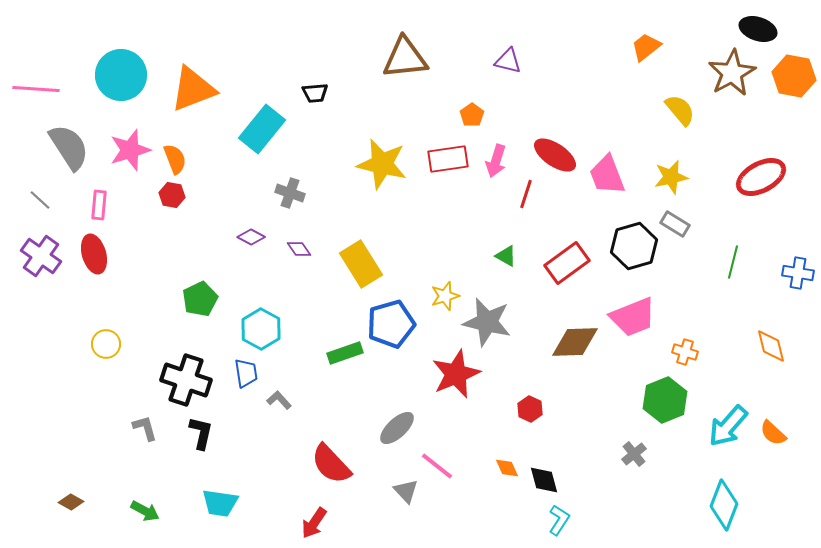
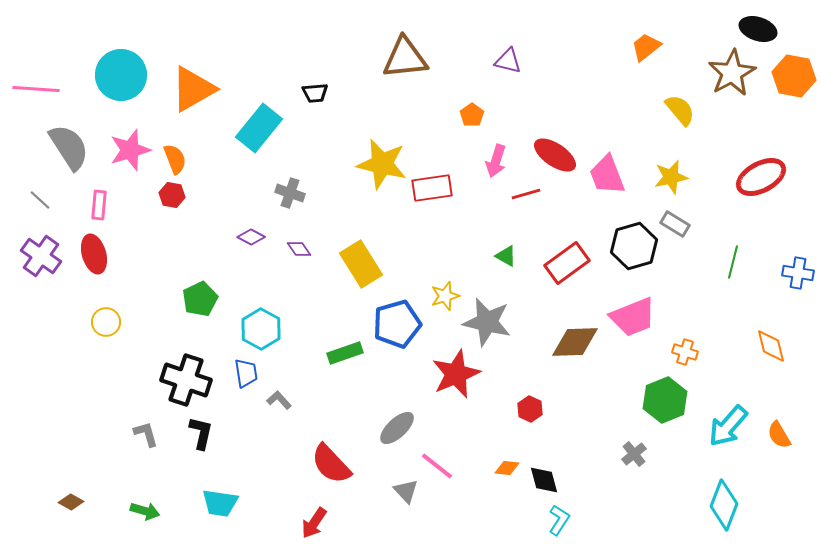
orange triangle at (193, 89): rotated 9 degrees counterclockwise
cyan rectangle at (262, 129): moved 3 px left, 1 px up
red rectangle at (448, 159): moved 16 px left, 29 px down
red line at (526, 194): rotated 56 degrees clockwise
blue pentagon at (391, 324): moved 6 px right
yellow circle at (106, 344): moved 22 px up
gray L-shape at (145, 428): moved 1 px right, 6 px down
orange semicircle at (773, 433): moved 6 px right, 2 px down; rotated 16 degrees clockwise
orange diamond at (507, 468): rotated 60 degrees counterclockwise
green arrow at (145, 511): rotated 12 degrees counterclockwise
